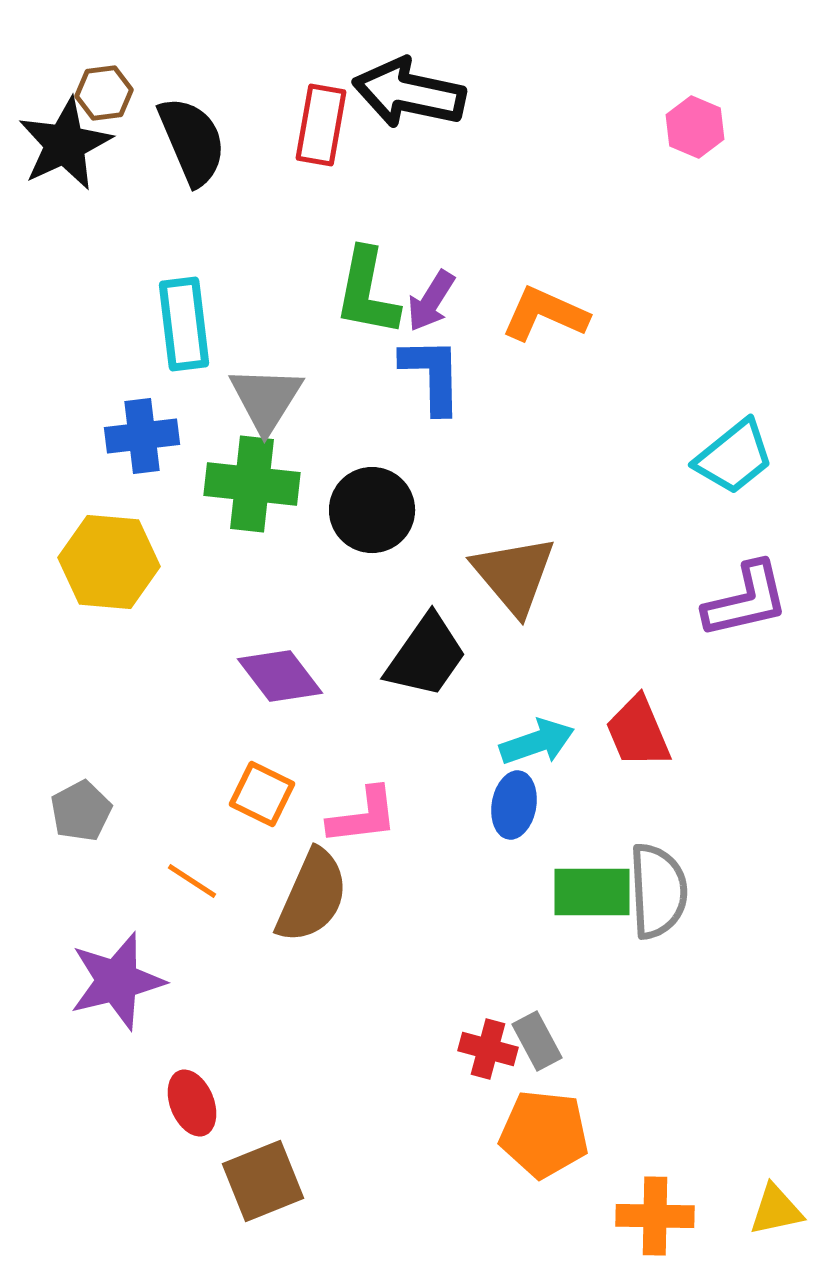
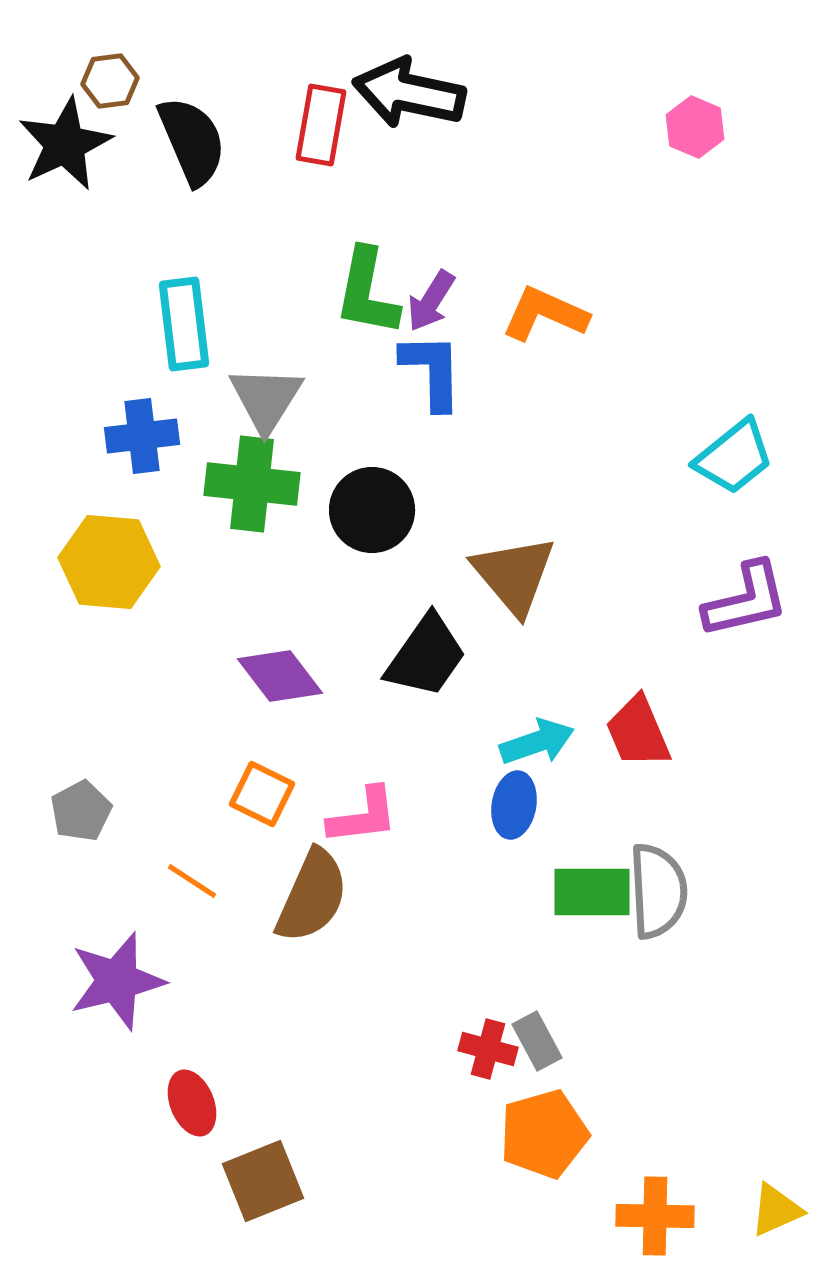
brown hexagon: moved 6 px right, 12 px up
blue L-shape: moved 4 px up
orange pentagon: rotated 22 degrees counterclockwise
yellow triangle: rotated 12 degrees counterclockwise
